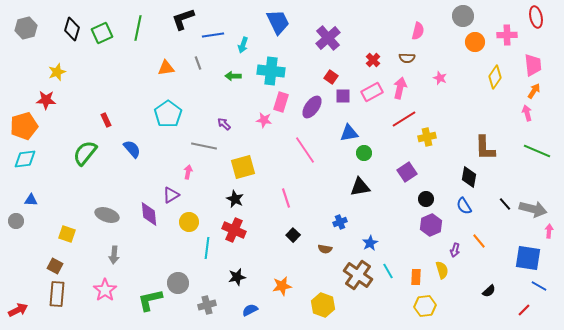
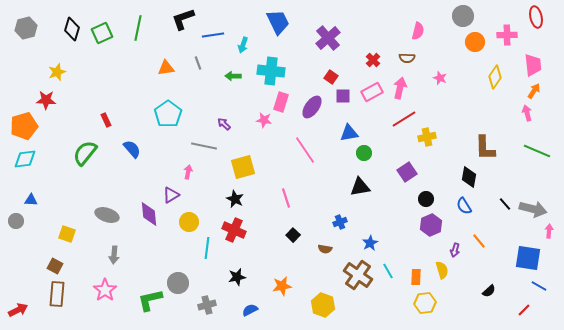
yellow hexagon at (425, 306): moved 3 px up
